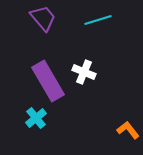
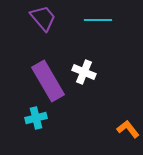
cyan line: rotated 16 degrees clockwise
cyan cross: rotated 25 degrees clockwise
orange L-shape: moved 1 px up
